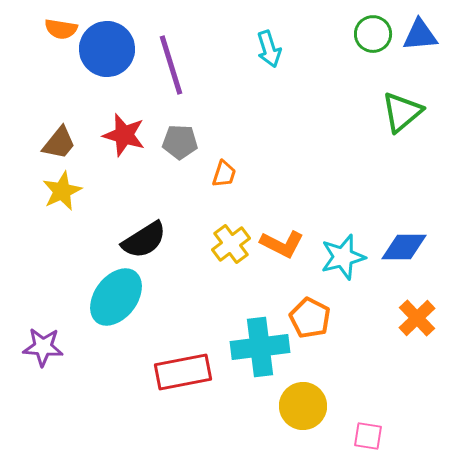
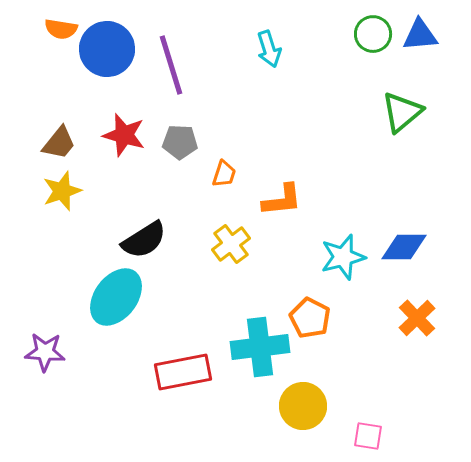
yellow star: rotated 6 degrees clockwise
orange L-shape: moved 44 px up; rotated 33 degrees counterclockwise
purple star: moved 2 px right, 5 px down
